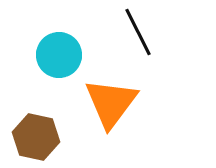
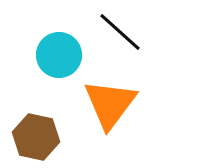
black line: moved 18 px left; rotated 21 degrees counterclockwise
orange triangle: moved 1 px left, 1 px down
